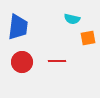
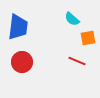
cyan semicircle: rotated 28 degrees clockwise
red line: moved 20 px right; rotated 24 degrees clockwise
